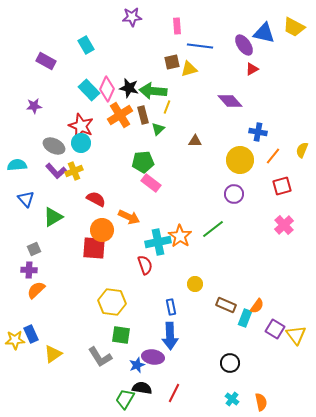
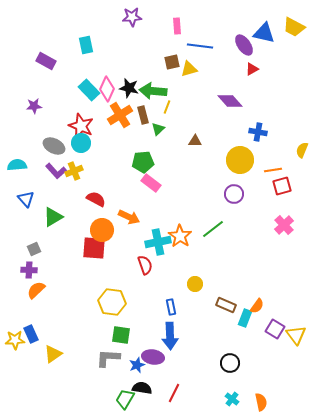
cyan rectangle at (86, 45): rotated 18 degrees clockwise
orange line at (273, 156): moved 14 px down; rotated 42 degrees clockwise
gray L-shape at (100, 357): moved 8 px right, 1 px down; rotated 125 degrees clockwise
